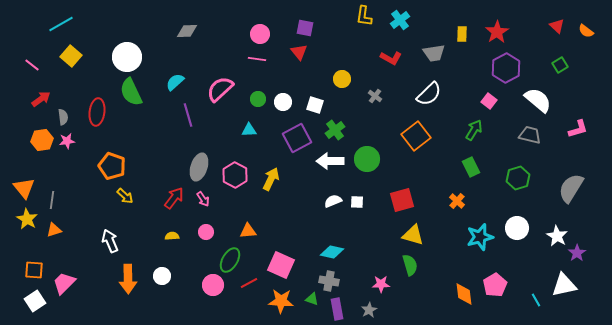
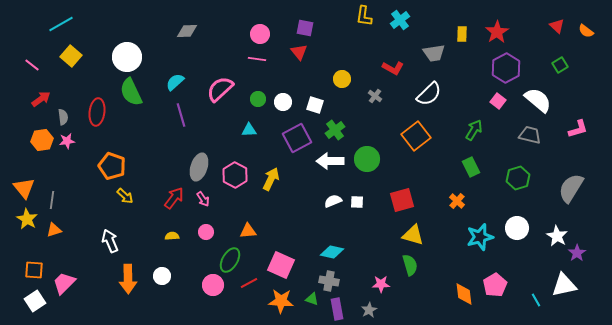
red L-shape at (391, 58): moved 2 px right, 10 px down
pink square at (489, 101): moved 9 px right
purple line at (188, 115): moved 7 px left
